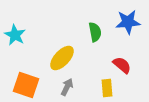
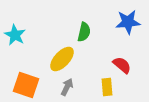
green semicircle: moved 11 px left; rotated 24 degrees clockwise
yellow ellipse: moved 1 px down
yellow rectangle: moved 1 px up
